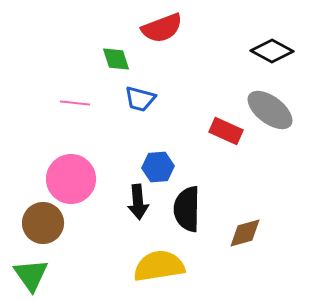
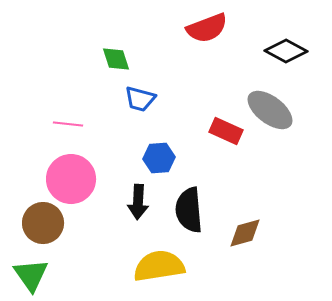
red semicircle: moved 45 px right
black diamond: moved 14 px right
pink line: moved 7 px left, 21 px down
blue hexagon: moved 1 px right, 9 px up
black arrow: rotated 8 degrees clockwise
black semicircle: moved 2 px right, 1 px down; rotated 6 degrees counterclockwise
